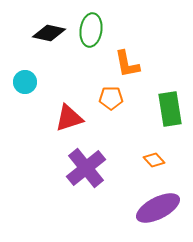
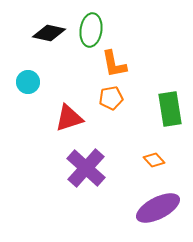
orange L-shape: moved 13 px left
cyan circle: moved 3 px right
orange pentagon: rotated 10 degrees counterclockwise
purple cross: rotated 9 degrees counterclockwise
